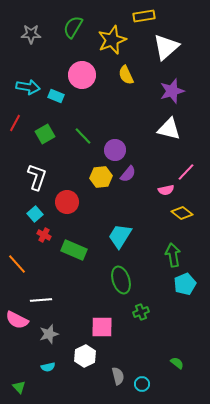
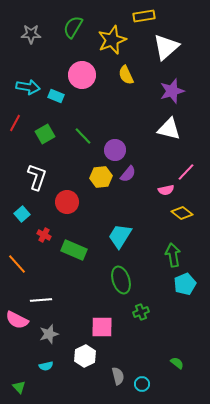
cyan square at (35, 214): moved 13 px left
cyan semicircle at (48, 367): moved 2 px left, 1 px up
